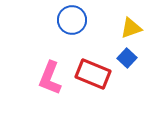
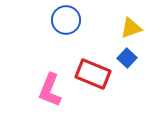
blue circle: moved 6 px left
pink L-shape: moved 12 px down
